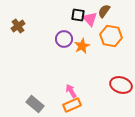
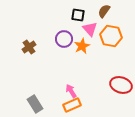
pink triangle: moved 10 px down
brown cross: moved 11 px right, 21 px down
gray rectangle: rotated 18 degrees clockwise
